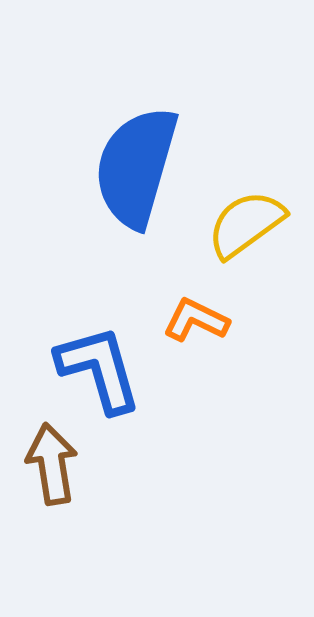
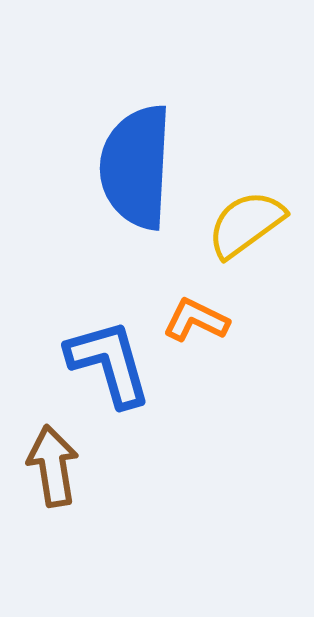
blue semicircle: rotated 13 degrees counterclockwise
blue L-shape: moved 10 px right, 6 px up
brown arrow: moved 1 px right, 2 px down
